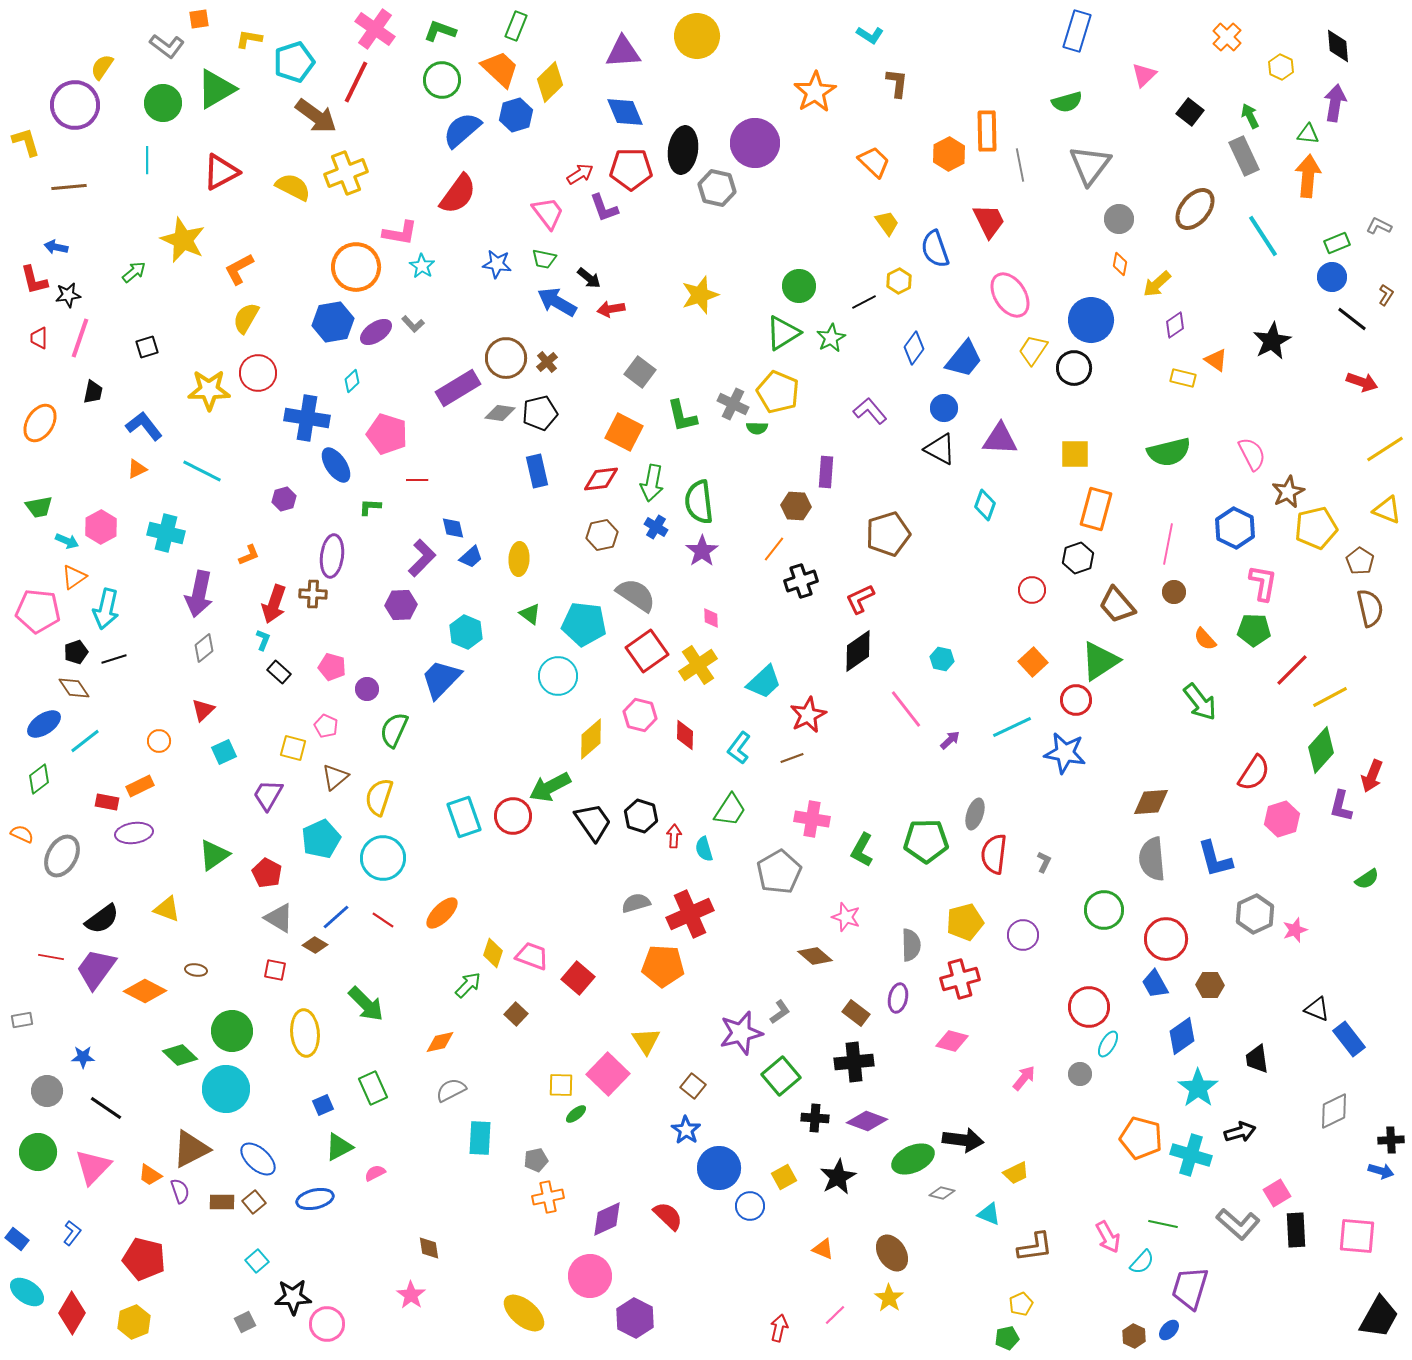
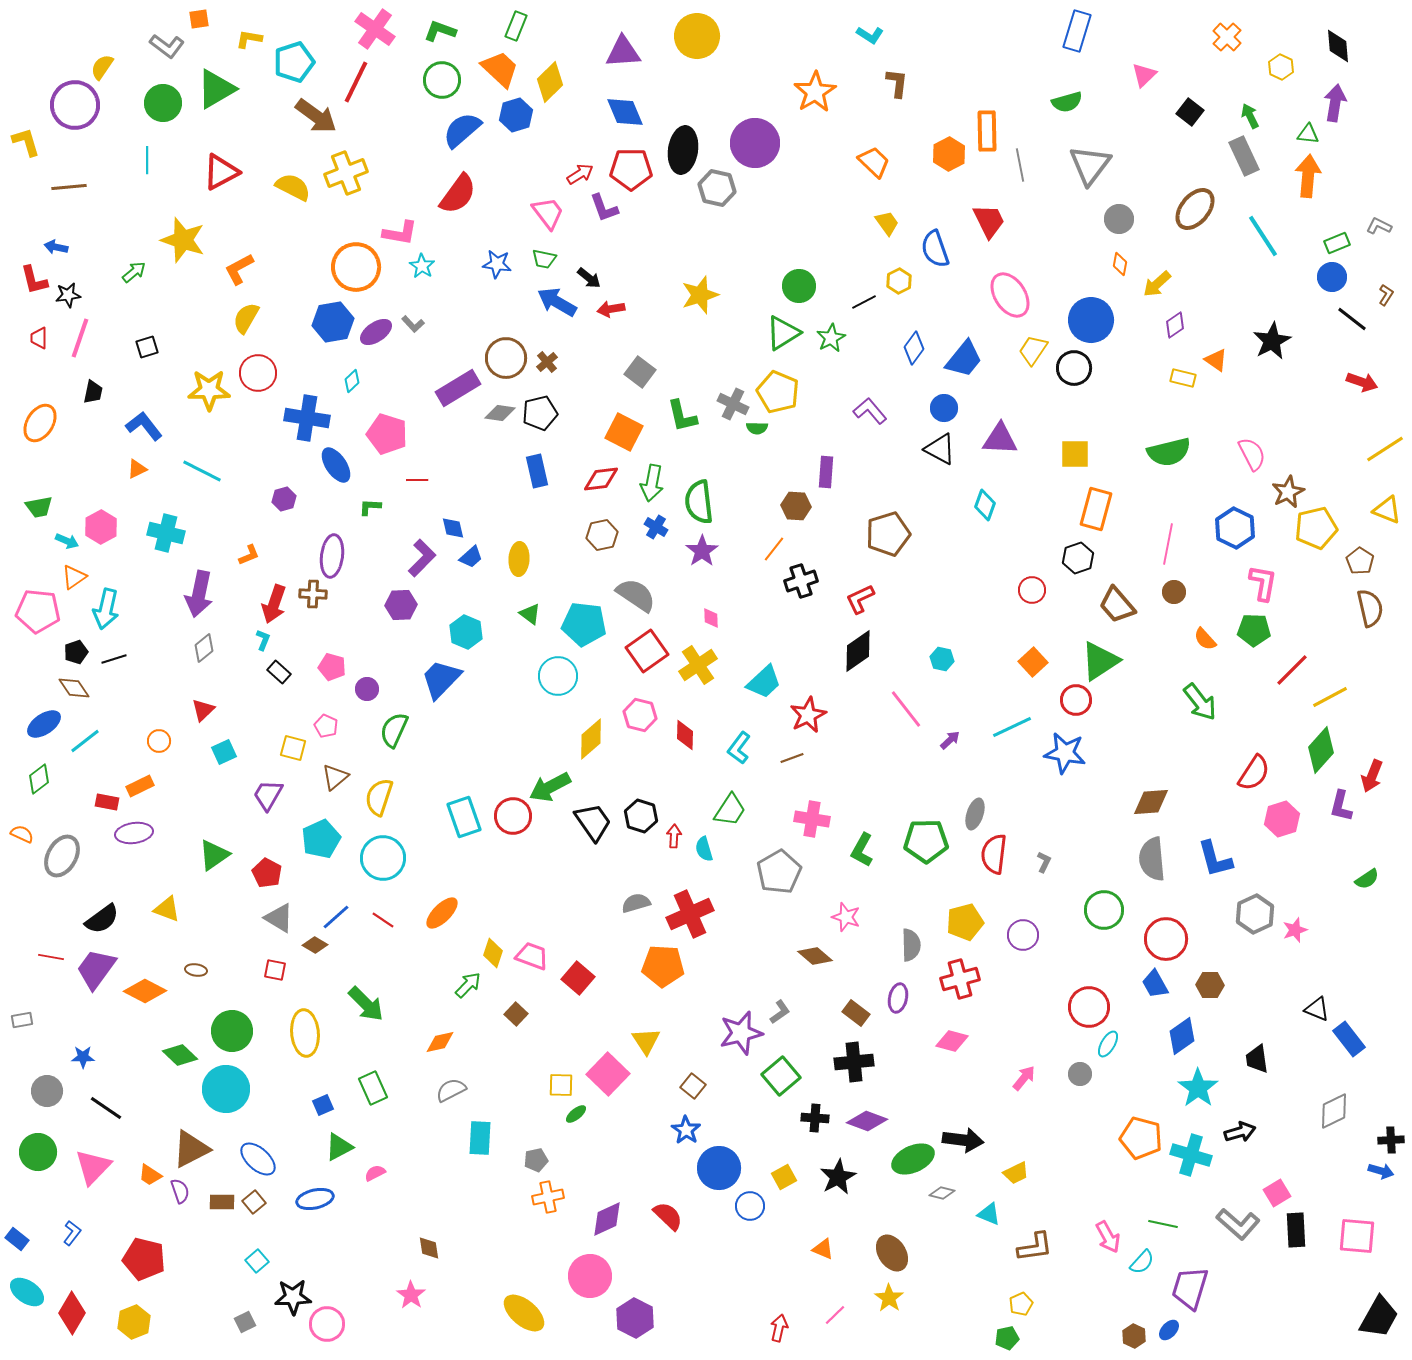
yellow star at (183, 240): rotated 6 degrees counterclockwise
